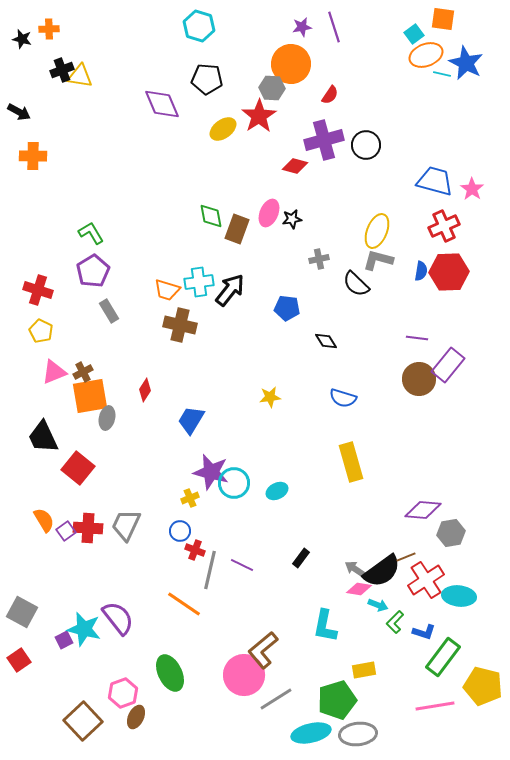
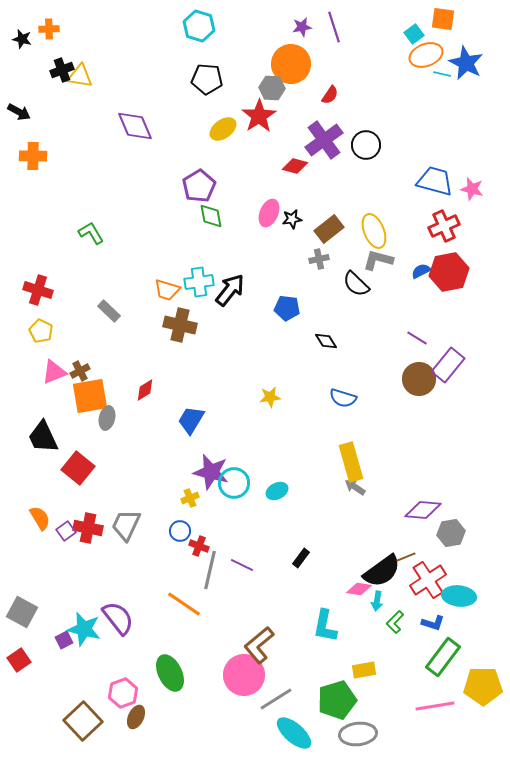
purple diamond at (162, 104): moved 27 px left, 22 px down
purple cross at (324, 140): rotated 21 degrees counterclockwise
pink star at (472, 189): rotated 20 degrees counterclockwise
brown rectangle at (237, 229): moved 92 px right; rotated 32 degrees clockwise
yellow ellipse at (377, 231): moved 3 px left; rotated 44 degrees counterclockwise
purple pentagon at (93, 271): moved 106 px right, 85 px up
blue semicircle at (421, 271): rotated 126 degrees counterclockwise
red hexagon at (449, 272): rotated 9 degrees counterclockwise
gray rectangle at (109, 311): rotated 15 degrees counterclockwise
purple line at (417, 338): rotated 25 degrees clockwise
brown cross at (83, 372): moved 3 px left, 1 px up
red diamond at (145, 390): rotated 25 degrees clockwise
orange semicircle at (44, 520): moved 4 px left, 2 px up
red cross at (88, 528): rotated 8 degrees clockwise
red cross at (195, 550): moved 4 px right, 4 px up
gray arrow at (355, 569): moved 82 px up
red cross at (426, 580): moved 2 px right
cyan arrow at (378, 605): moved 1 px left, 4 px up; rotated 78 degrees clockwise
blue L-shape at (424, 632): moved 9 px right, 9 px up
brown L-shape at (263, 650): moved 4 px left, 5 px up
yellow pentagon at (483, 686): rotated 15 degrees counterclockwise
cyan ellipse at (311, 733): moved 17 px left; rotated 54 degrees clockwise
